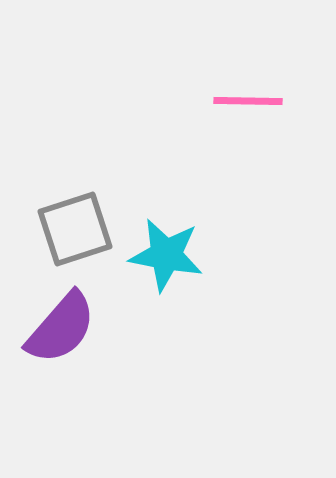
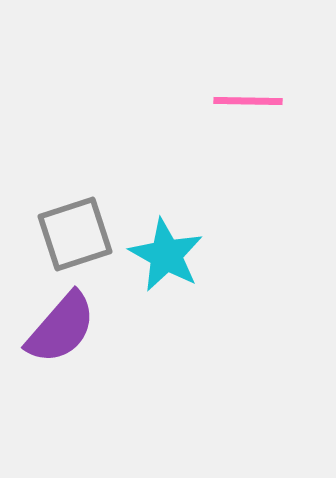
gray square: moved 5 px down
cyan star: rotated 18 degrees clockwise
